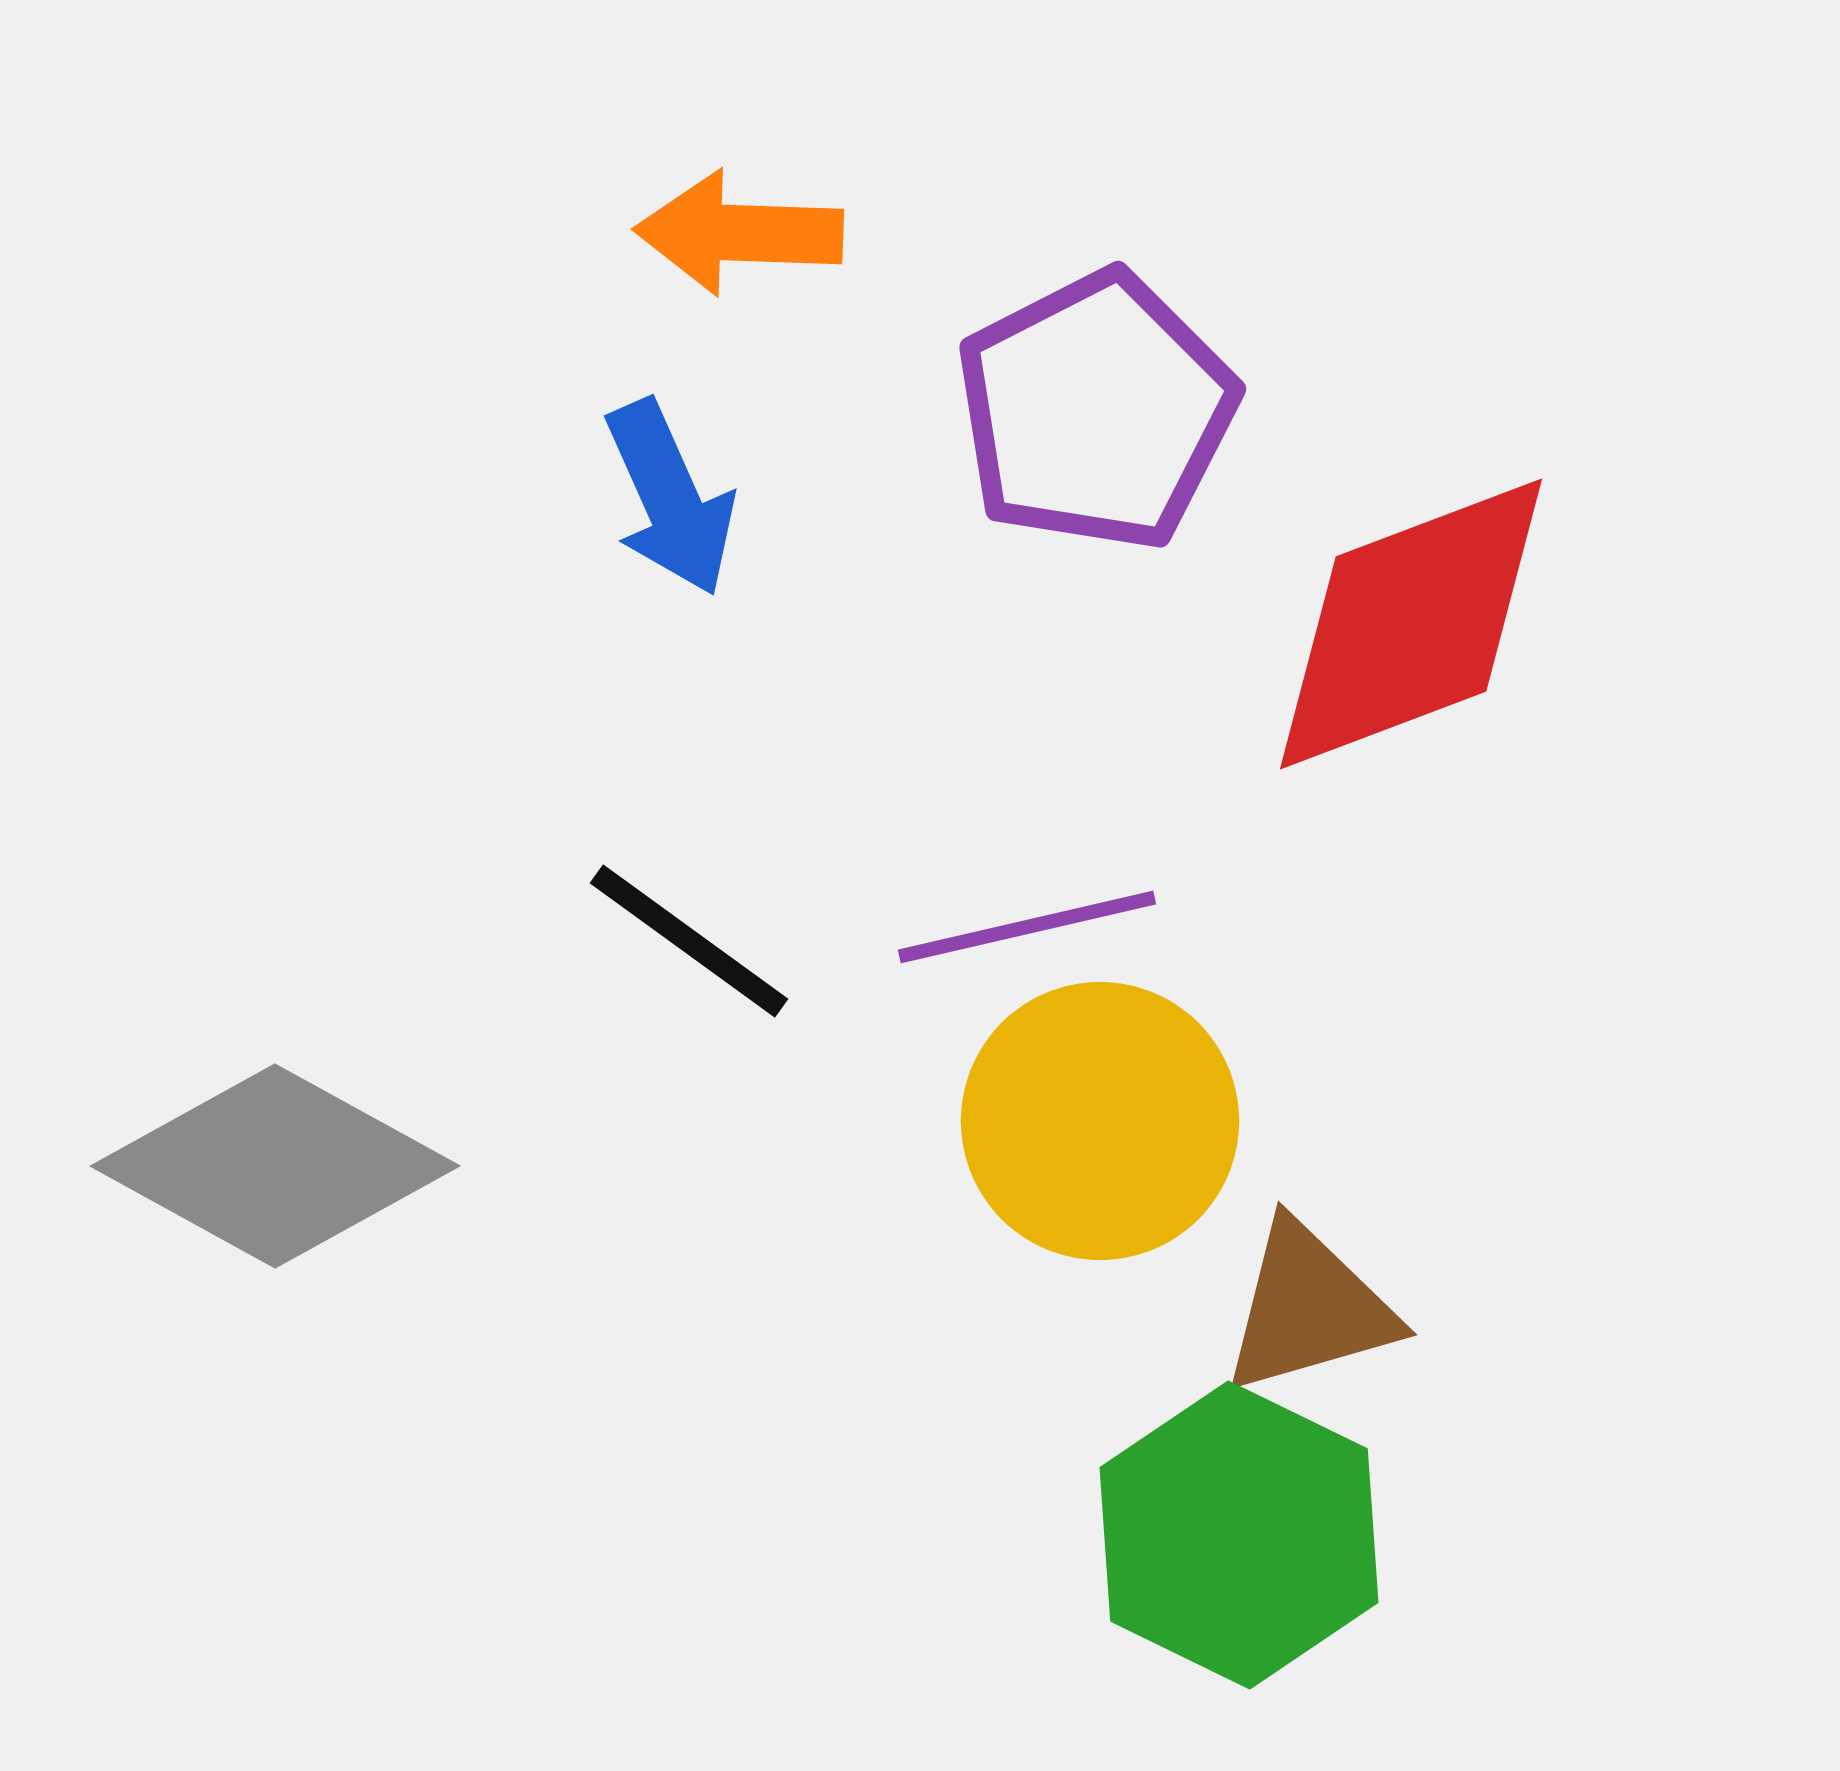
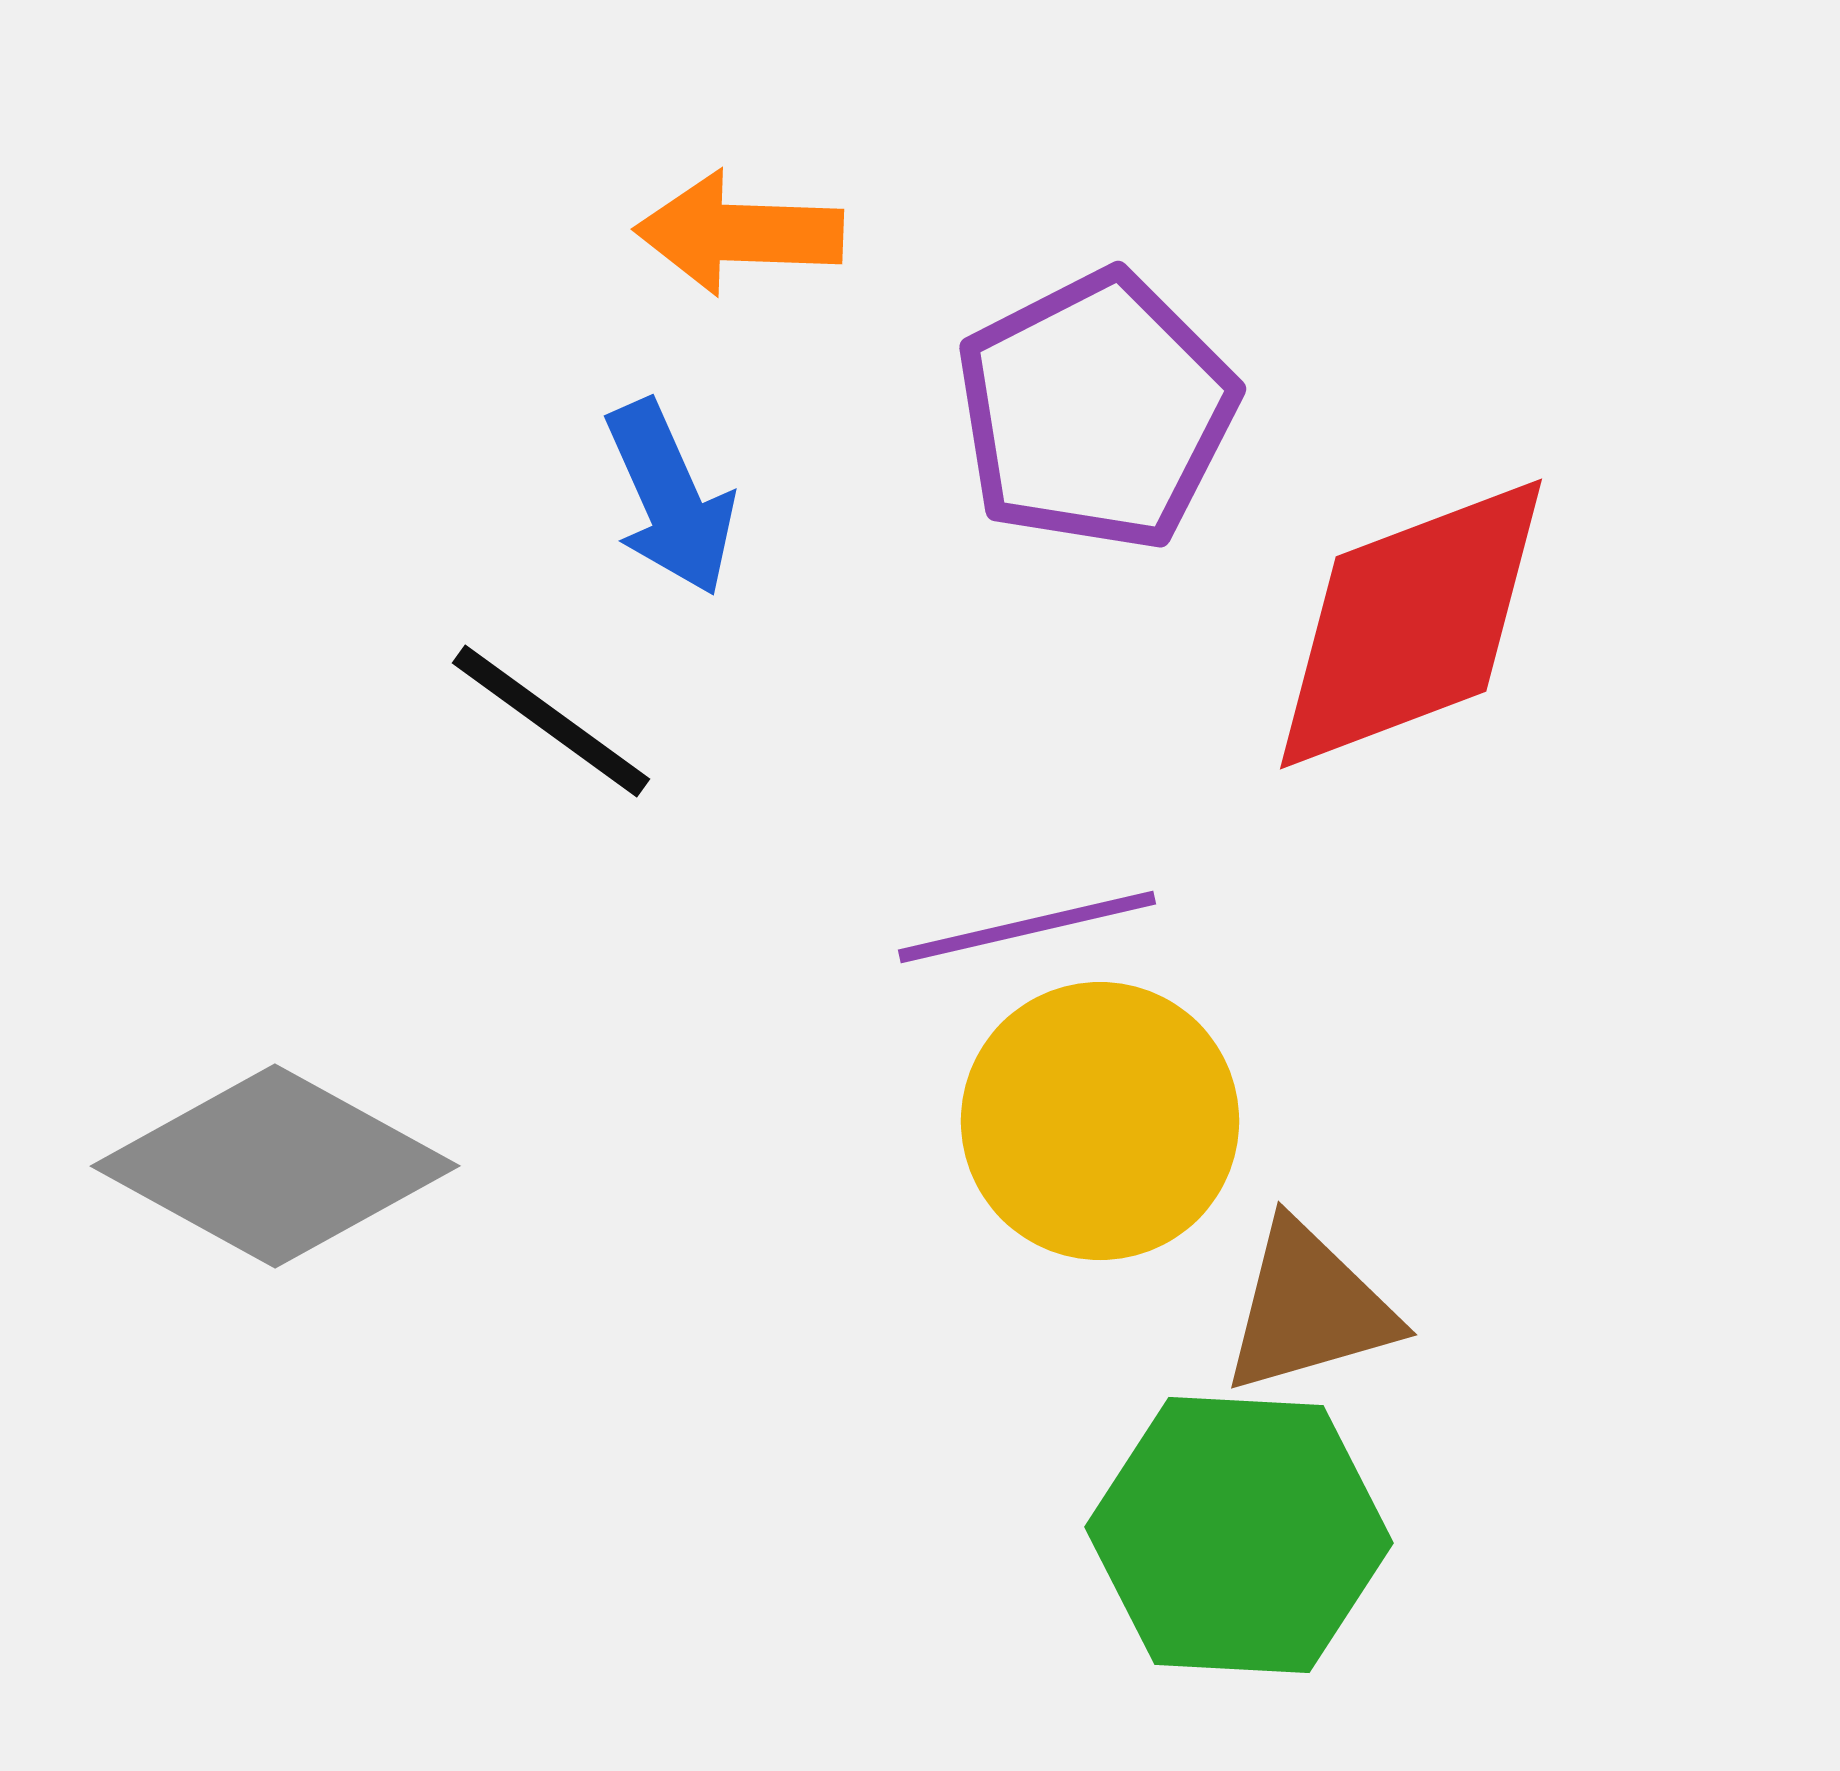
black line: moved 138 px left, 220 px up
green hexagon: rotated 23 degrees counterclockwise
